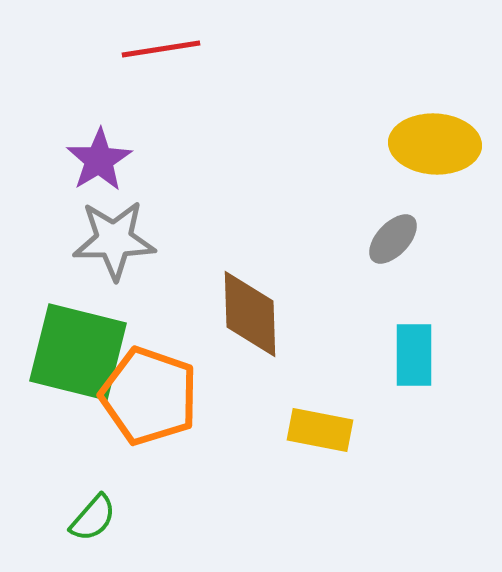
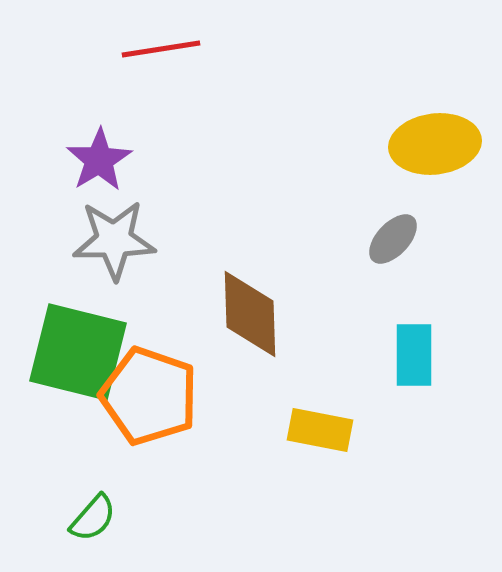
yellow ellipse: rotated 10 degrees counterclockwise
